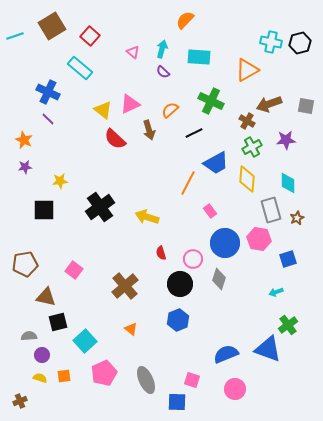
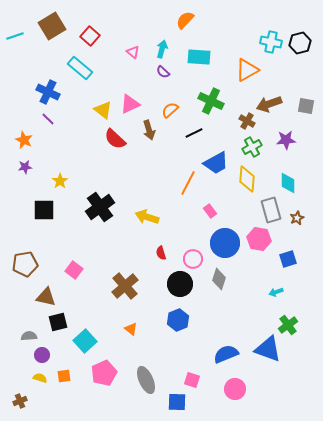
yellow star at (60, 181): rotated 28 degrees counterclockwise
